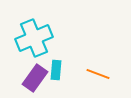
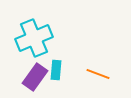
purple rectangle: moved 1 px up
